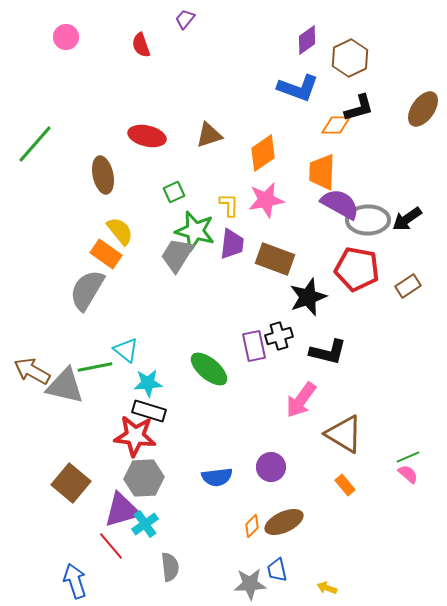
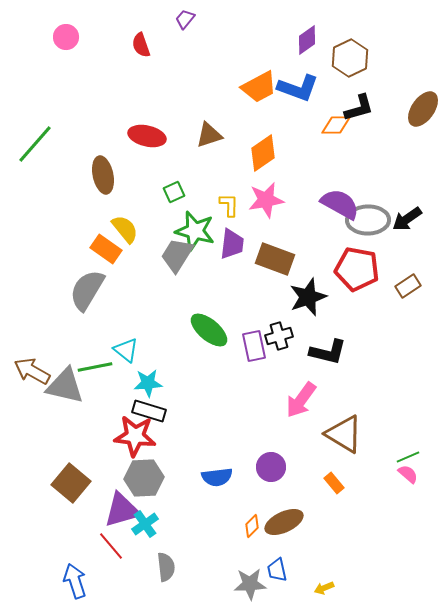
orange trapezoid at (322, 172): moved 63 px left, 85 px up; rotated 120 degrees counterclockwise
yellow semicircle at (120, 231): moved 5 px right, 2 px up
orange rectangle at (106, 254): moved 5 px up
green ellipse at (209, 369): moved 39 px up
orange rectangle at (345, 485): moved 11 px left, 2 px up
gray semicircle at (170, 567): moved 4 px left
yellow arrow at (327, 588): moved 3 px left; rotated 42 degrees counterclockwise
